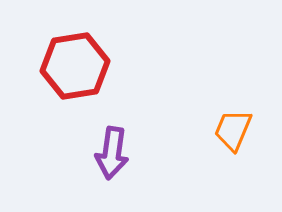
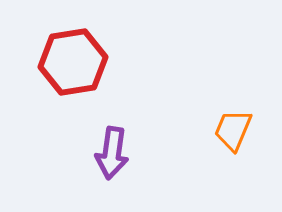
red hexagon: moved 2 px left, 4 px up
